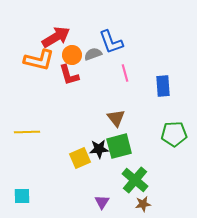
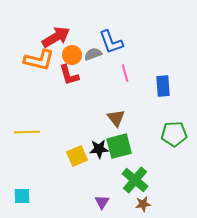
yellow square: moved 3 px left, 2 px up
